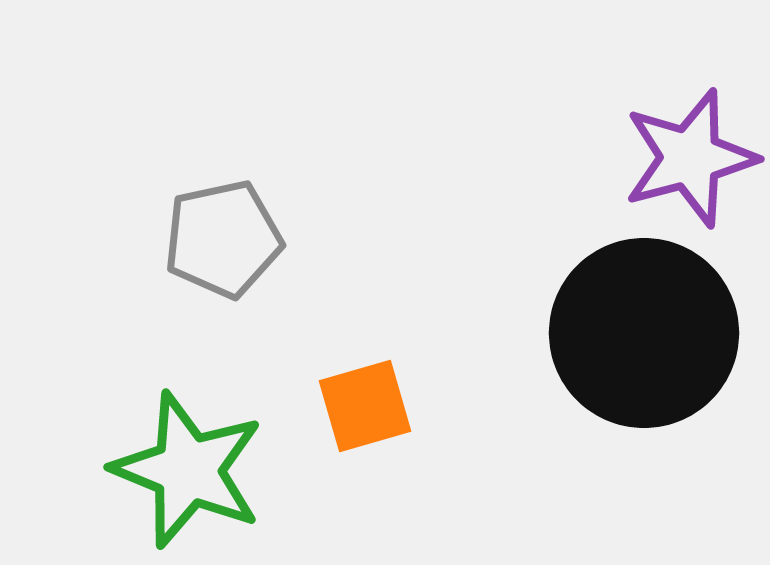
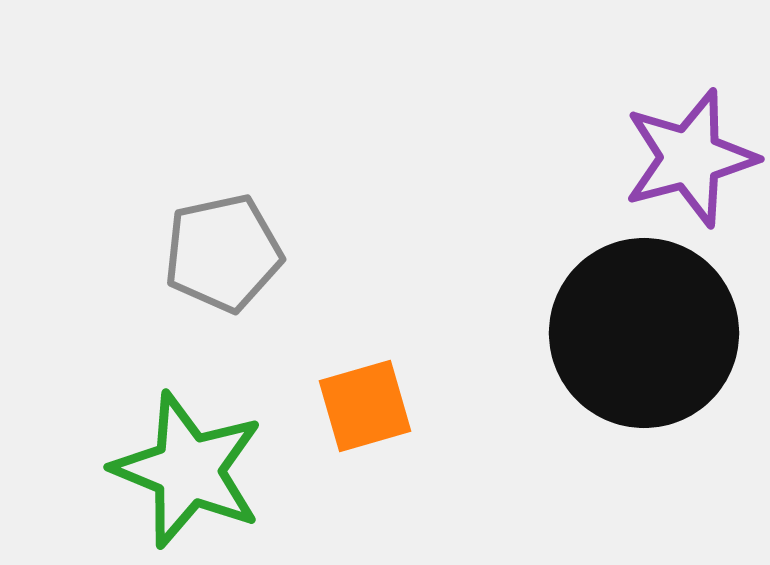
gray pentagon: moved 14 px down
